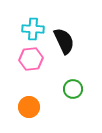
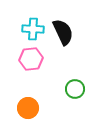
black semicircle: moved 1 px left, 9 px up
green circle: moved 2 px right
orange circle: moved 1 px left, 1 px down
